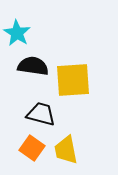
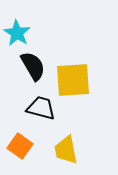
black semicircle: rotated 52 degrees clockwise
black trapezoid: moved 6 px up
orange square: moved 12 px left, 2 px up
